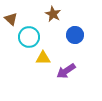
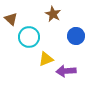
blue circle: moved 1 px right, 1 px down
yellow triangle: moved 3 px right, 1 px down; rotated 21 degrees counterclockwise
purple arrow: rotated 30 degrees clockwise
